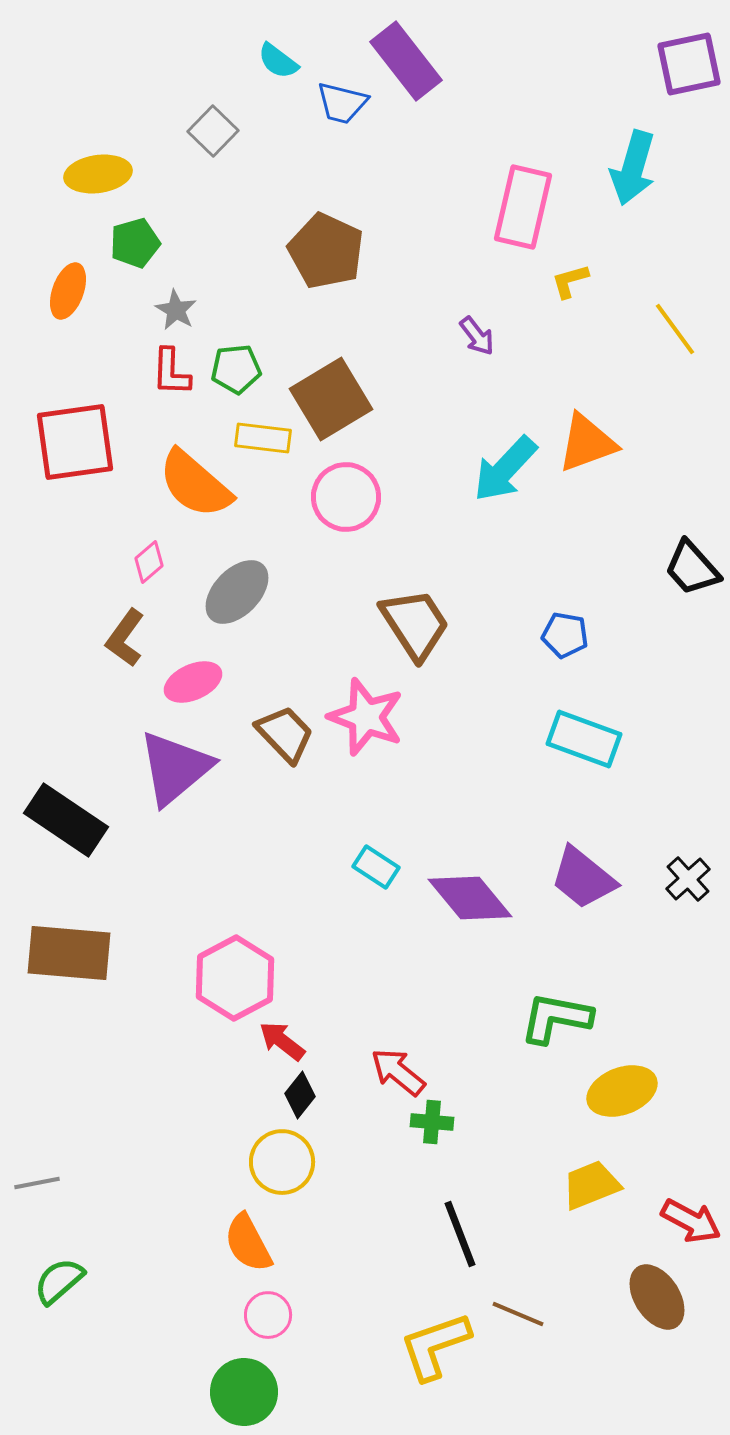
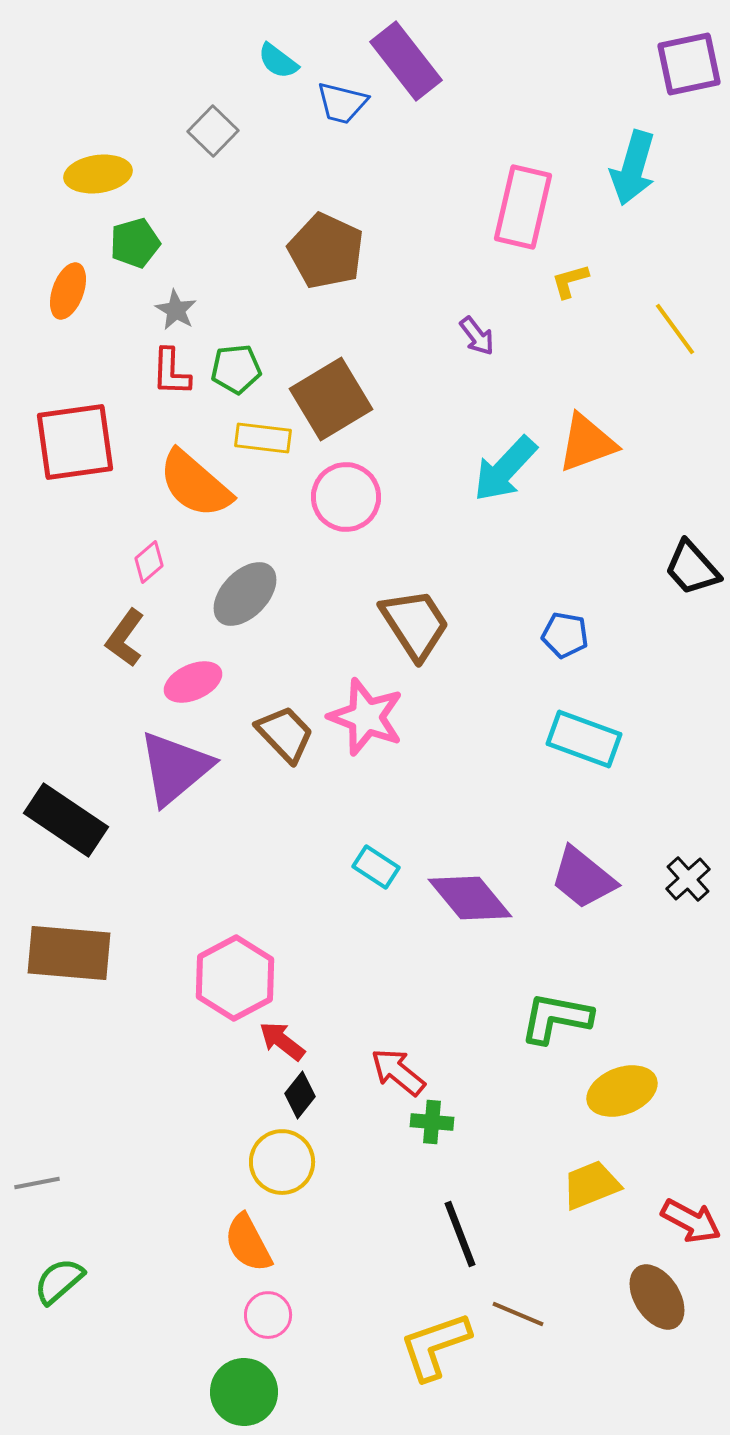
gray ellipse at (237, 592): moved 8 px right, 2 px down
